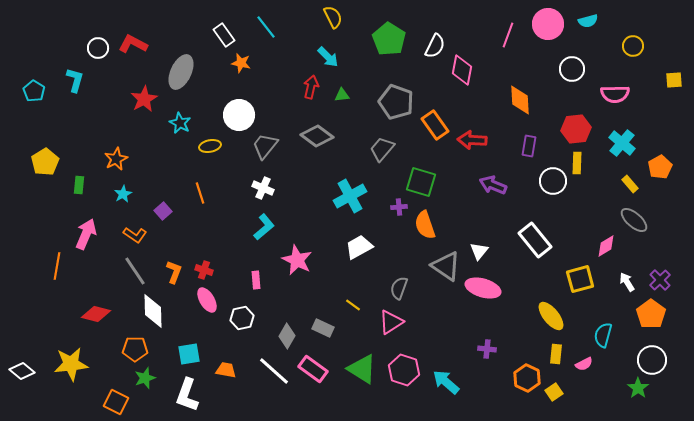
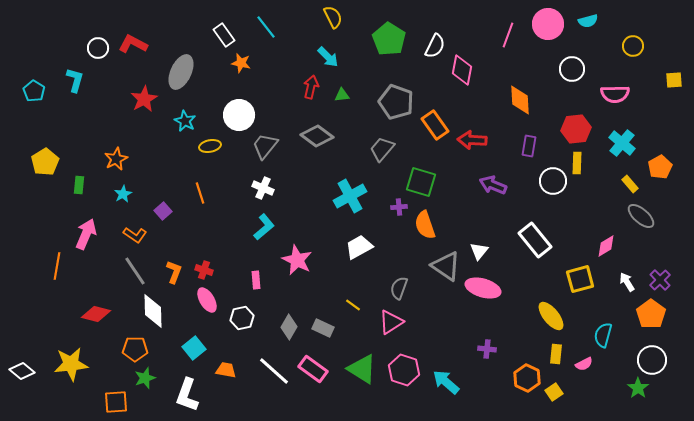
cyan star at (180, 123): moved 5 px right, 2 px up
gray ellipse at (634, 220): moved 7 px right, 4 px up
gray diamond at (287, 336): moved 2 px right, 9 px up
cyan square at (189, 354): moved 5 px right, 6 px up; rotated 30 degrees counterclockwise
orange square at (116, 402): rotated 30 degrees counterclockwise
